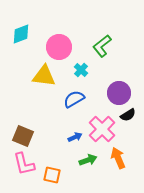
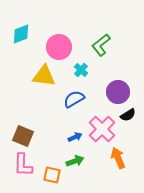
green L-shape: moved 1 px left, 1 px up
purple circle: moved 1 px left, 1 px up
green arrow: moved 13 px left, 1 px down
pink L-shape: moved 1 px left, 1 px down; rotated 15 degrees clockwise
